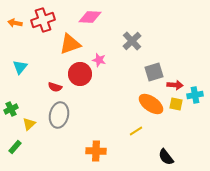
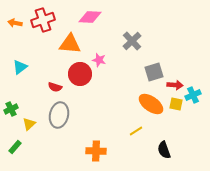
orange triangle: rotated 25 degrees clockwise
cyan triangle: rotated 14 degrees clockwise
cyan cross: moved 2 px left; rotated 14 degrees counterclockwise
black semicircle: moved 2 px left, 7 px up; rotated 18 degrees clockwise
